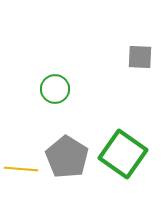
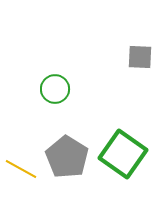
yellow line: rotated 24 degrees clockwise
